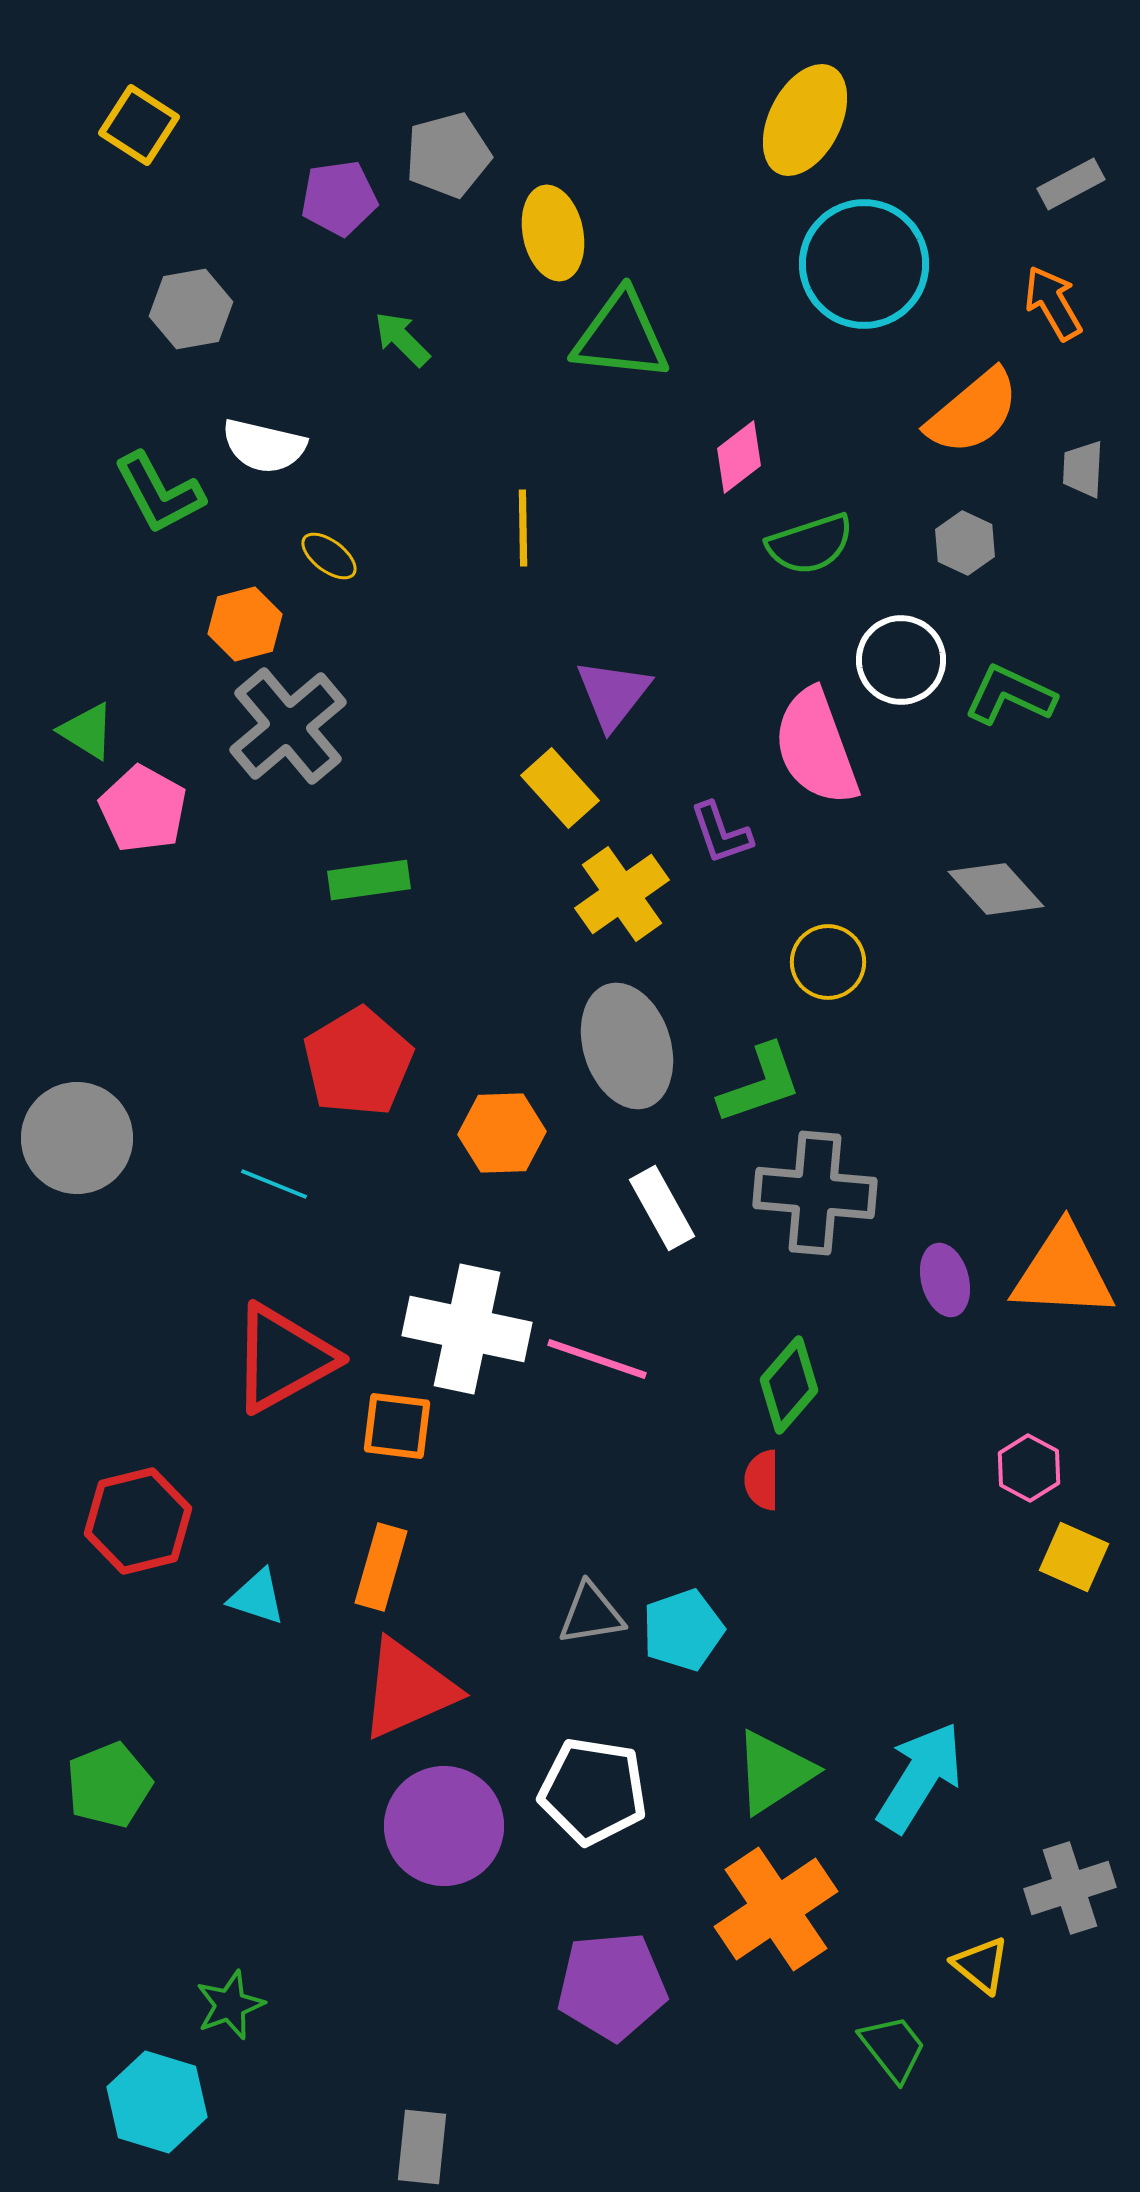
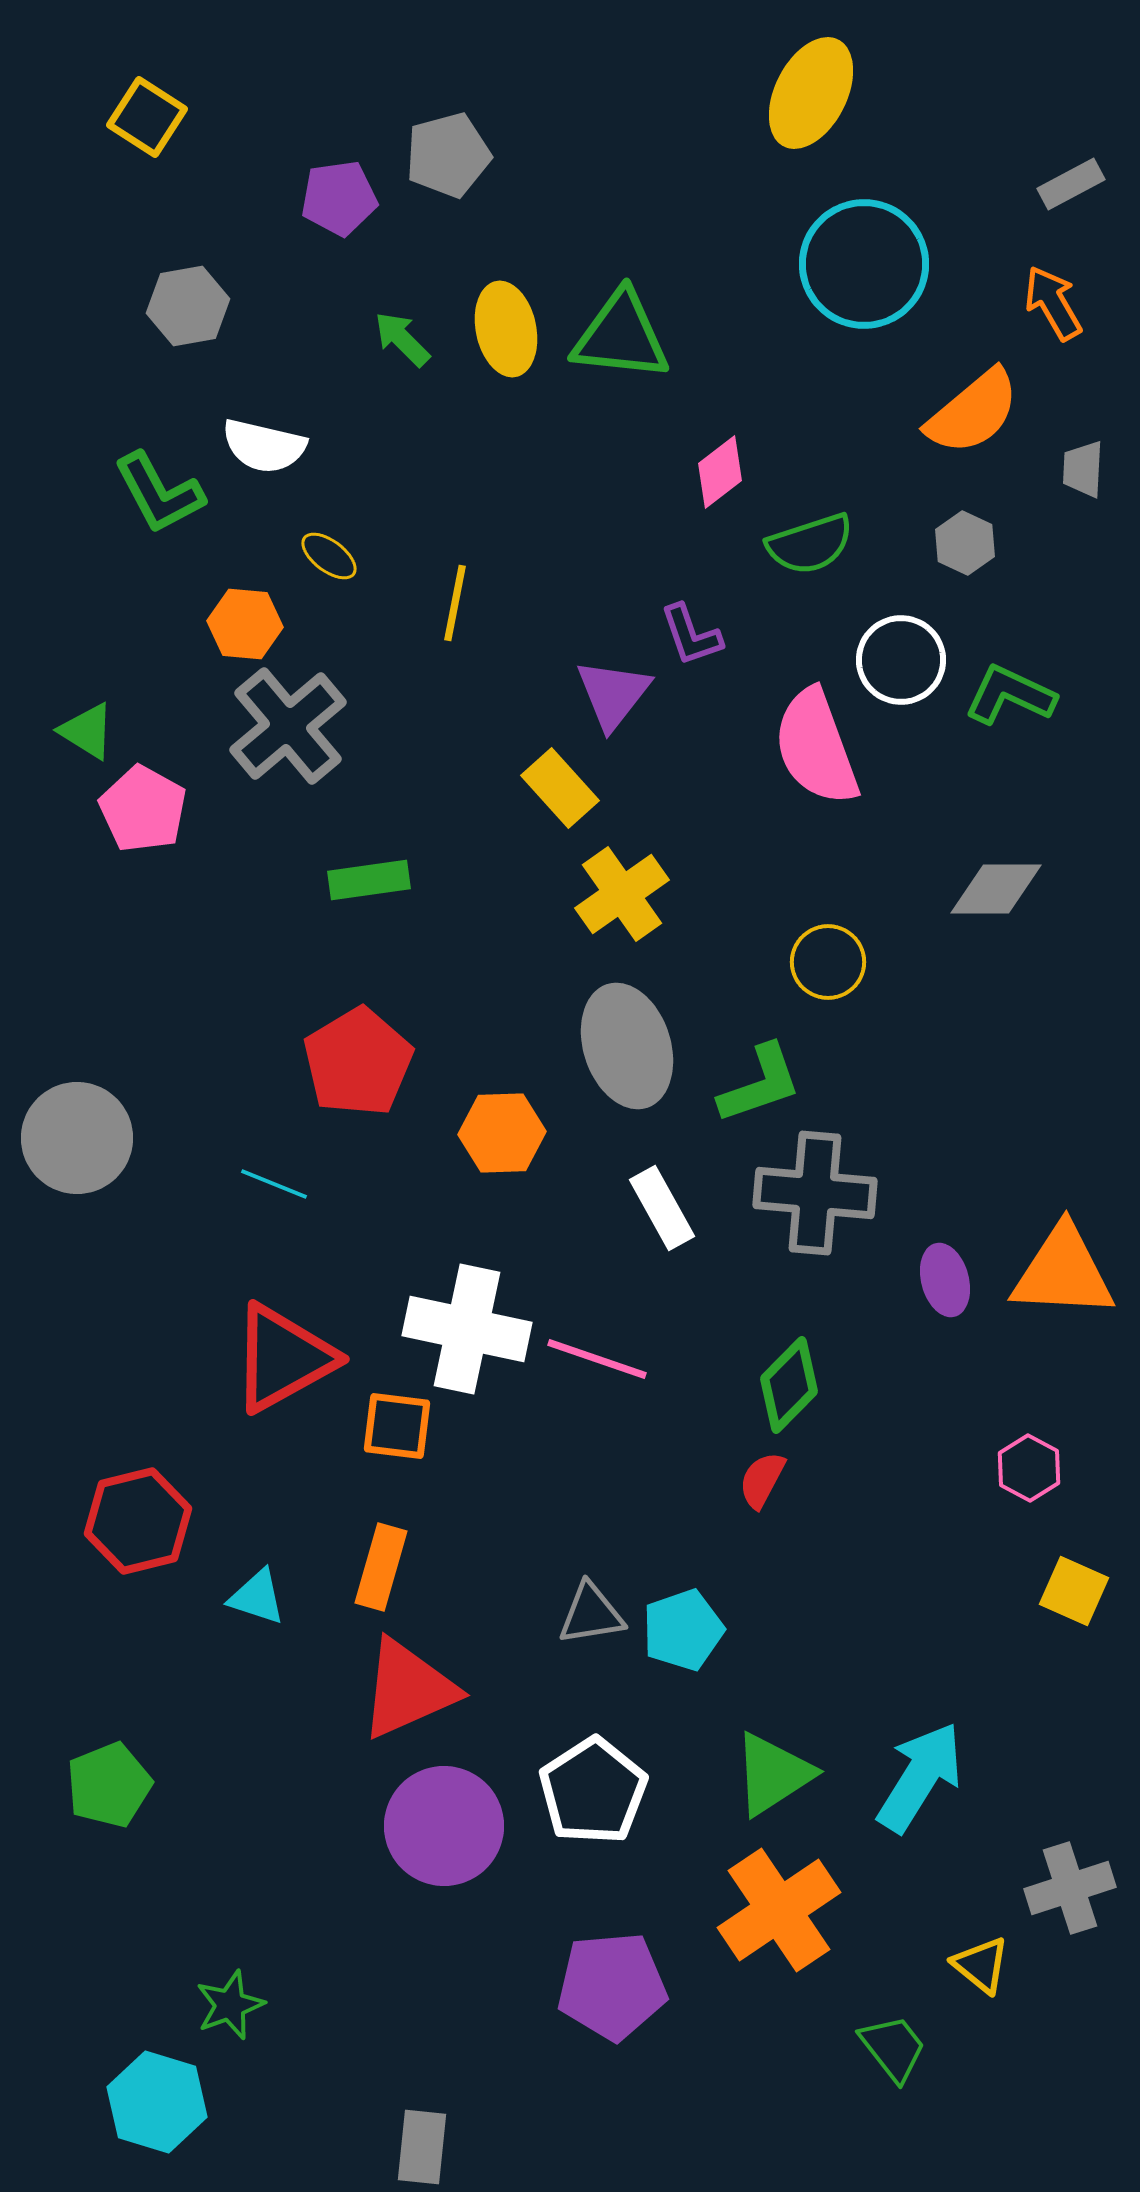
yellow ellipse at (805, 120): moved 6 px right, 27 px up
yellow square at (139, 125): moved 8 px right, 8 px up
yellow ellipse at (553, 233): moved 47 px left, 96 px down
gray hexagon at (191, 309): moved 3 px left, 3 px up
pink diamond at (739, 457): moved 19 px left, 15 px down
yellow line at (523, 528): moved 68 px left, 75 px down; rotated 12 degrees clockwise
orange hexagon at (245, 624): rotated 20 degrees clockwise
purple L-shape at (721, 833): moved 30 px left, 198 px up
gray diamond at (996, 889): rotated 48 degrees counterclockwise
green diamond at (789, 1385): rotated 4 degrees clockwise
red semicircle at (762, 1480): rotated 28 degrees clockwise
yellow square at (1074, 1557): moved 34 px down
green triangle at (774, 1772): moved 1 px left, 2 px down
white pentagon at (593, 1791): rotated 30 degrees clockwise
orange cross at (776, 1909): moved 3 px right, 1 px down
